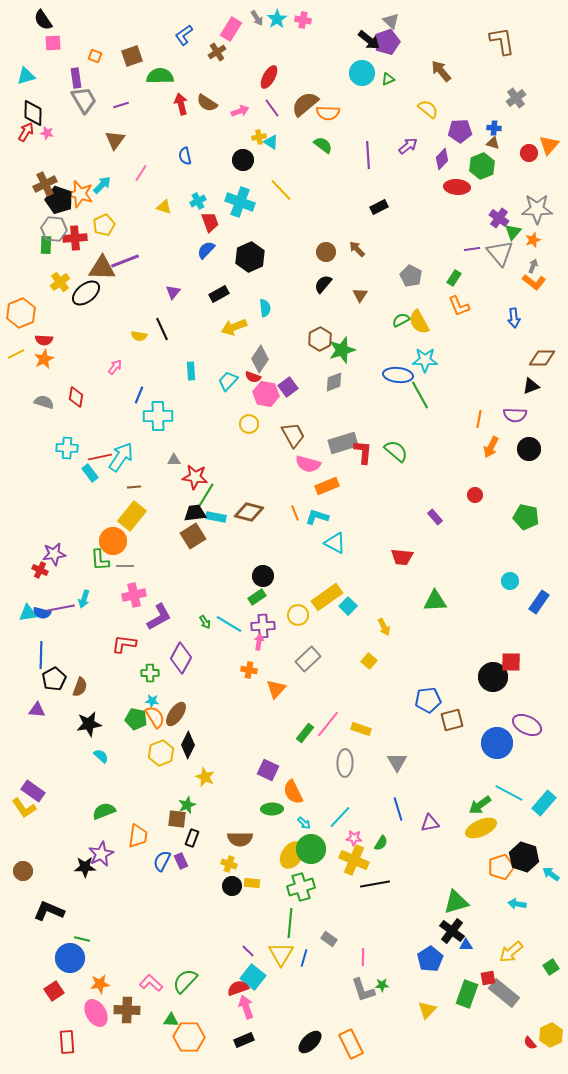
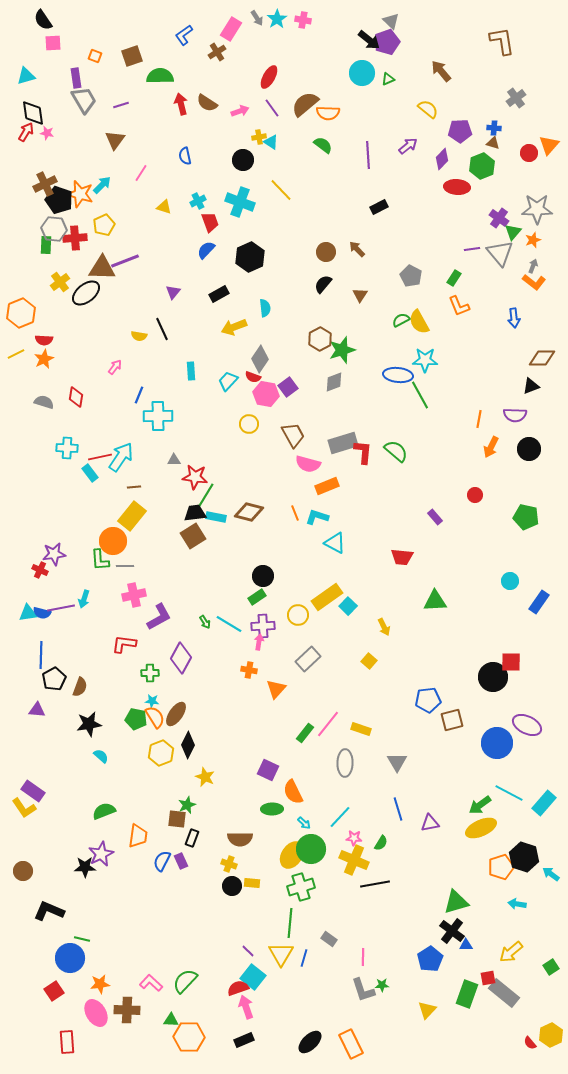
black diamond at (33, 113): rotated 8 degrees counterclockwise
